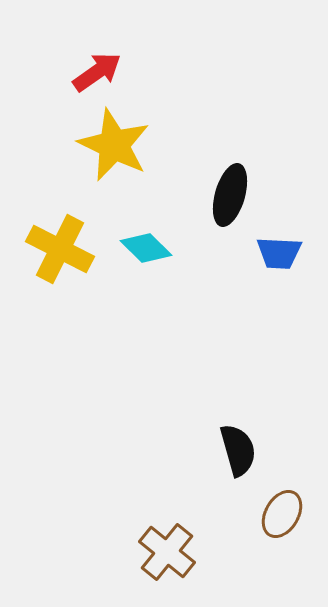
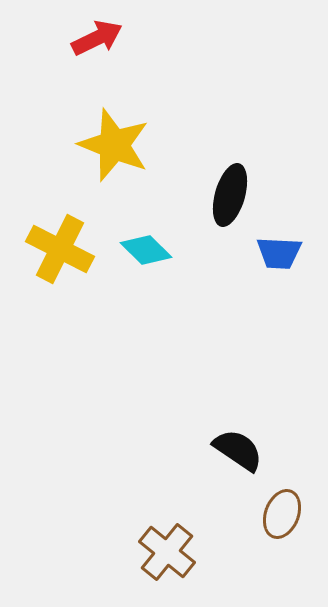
red arrow: moved 34 px up; rotated 9 degrees clockwise
yellow star: rotated 4 degrees counterclockwise
cyan diamond: moved 2 px down
black semicircle: rotated 40 degrees counterclockwise
brown ellipse: rotated 9 degrees counterclockwise
